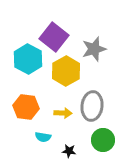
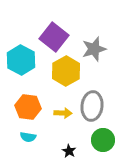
cyan hexagon: moved 7 px left, 1 px down
orange hexagon: moved 2 px right
cyan semicircle: moved 15 px left
black star: rotated 24 degrees clockwise
